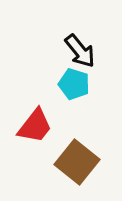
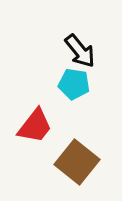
cyan pentagon: rotated 8 degrees counterclockwise
